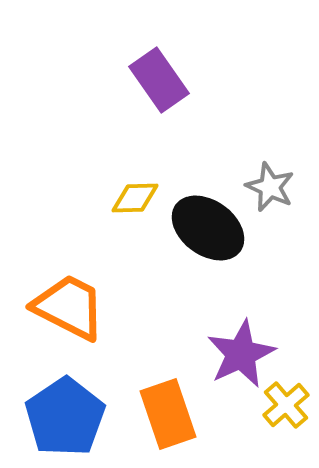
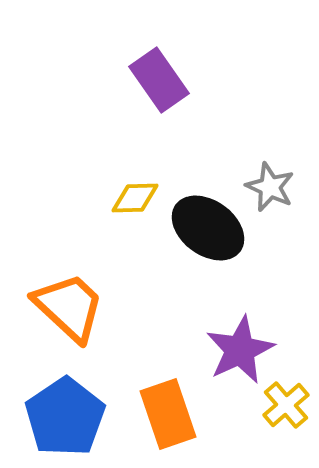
orange trapezoid: rotated 16 degrees clockwise
purple star: moved 1 px left, 4 px up
